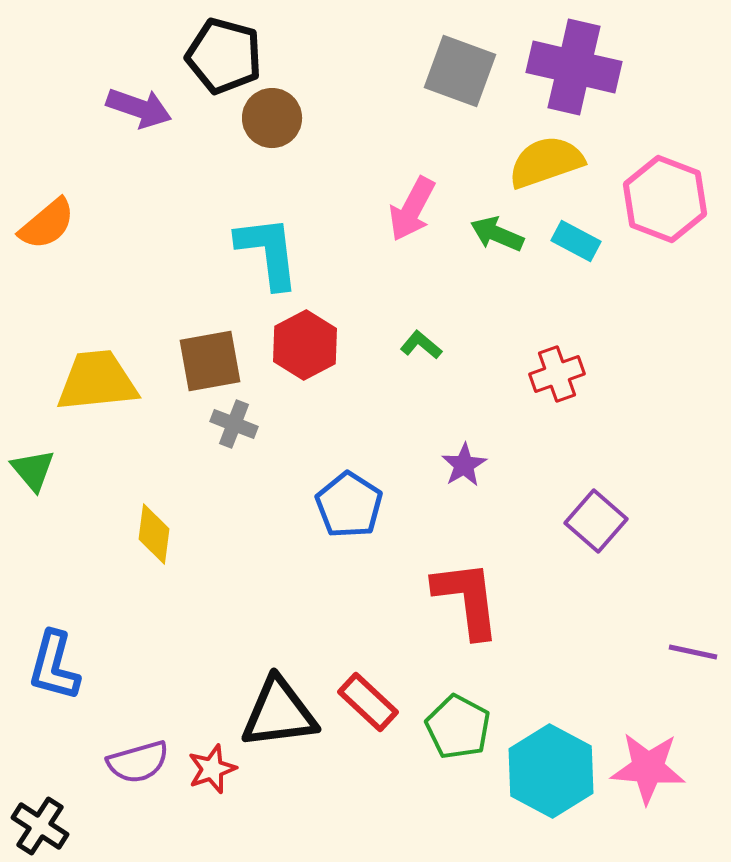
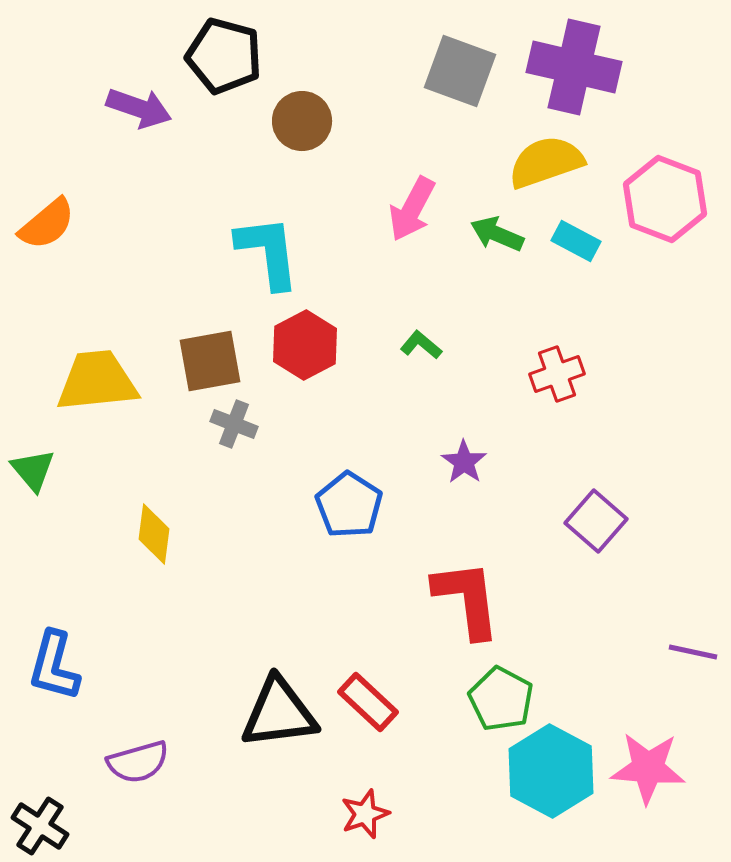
brown circle: moved 30 px right, 3 px down
purple star: moved 3 px up; rotated 6 degrees counterclockwise
green pentagon: moved 43 px right, 28 px up
red star: moved 153 px right, 45 px down
